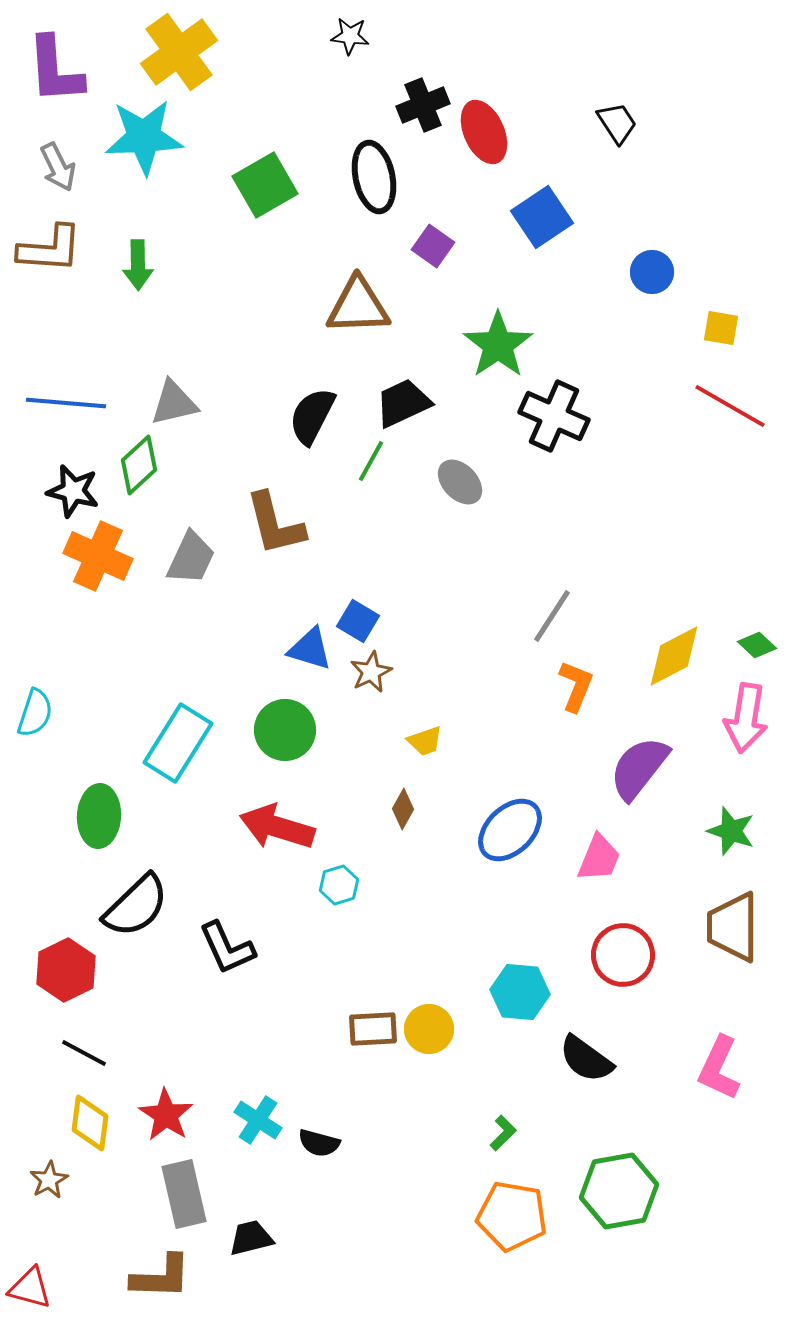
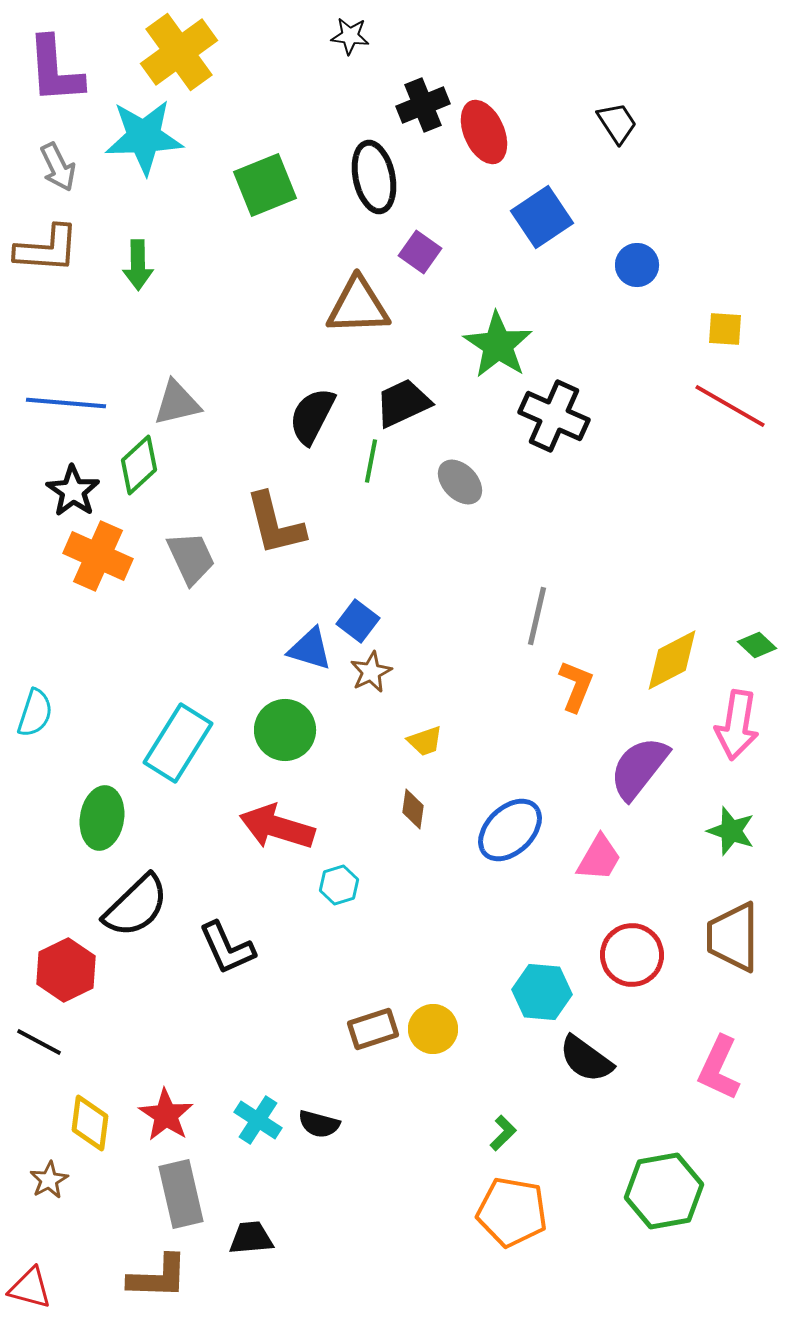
green square at (265, 185): rotated 8 degrees clockwise
purple square at (433, 246): moved 13 px left, 6 px down
brown L-shape at (50, 249): moved 3 px left
blue circle at (652, 272): moved 15 px left, 7 px up
yellow square at (721, 328): moved 4 px right, 1 px down; rotated 6 degrees counterclockwise
green star at (498, 345): rotated 4 degrees counterclockwise
gray triangle at (174, 403): moved 3 px right
green line at (371, 461): rotated 18 degrees counterclockwise
black star at (73, 491): rotated 20 degrees clockwise
gray trapezoid at (191, 558): rotated 50 degrees counterclockwise
gray line at (552, 616): moved 15 px left; rotated 20 degrees counterclockwise
blue square at (358, 621): rotated 6 degrees clockwise
yellow diamond at (674, 656): moved 2 px left, 4 px down
pink arrow at (746, 718): moved 9 px left, 7 px down
brown diamond at (403, 809): moved 10 px right; rotated 21 degrees counterclockwise
green ellipse at (99, 816): moved 3 px right, 2 px down; rotated 6 degrees clockwise
pink trapezoid at (599, 858): rotated 8 degrees clockwise
brown trapezoid at (733, 927): moved 10 px down
red circle at (623, 955): moved 9 px right
cyan hexagon at (520, 992): moved 22 px right
brown rectangle at (373, 1029): rotated 15 degrees counterclockwise
yellow circle at (429, 1029): moved 4 px right
black line at (84, 1053): moved 45 px left, 11 px up
black semicircle at (319, 1143): moved 19 px up
green hexagon at (619, 1191): moved 45 px right
gray rectangle at (184, 1194): moved 3 px left
orange pentagon at (512, 1216): moved 4 px up
black trapezoid at (251, 1238): rotated 9 degrees clockwise
brown L-shape at (161, 1277): moved 3 px left
